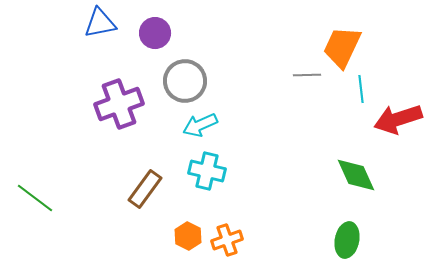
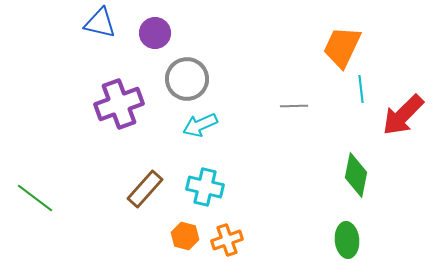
blue triangle: rotated 24 degrees clockwise
gray line: moved 13 px left, 31 px down
gray circle: moved 2 px right, 2 px up
red arrow: moved 5 px right, 4 px up; rotated 27 degrees counterclockwise
cyan cross: moved 2 px left, 16 px down
green diamond: rotated 36 degrees clockwise
brown rectangle: rotated 6 degrees clockwise
orange hexagon: moved 3 px left; rotated 12 degrees counterclockwise
green ellipse: rotated 16 degrees counterclockwise
